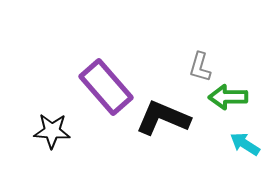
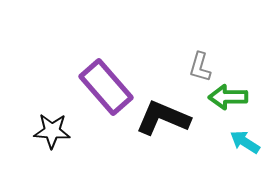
cyan arrow: moved 2 px up
